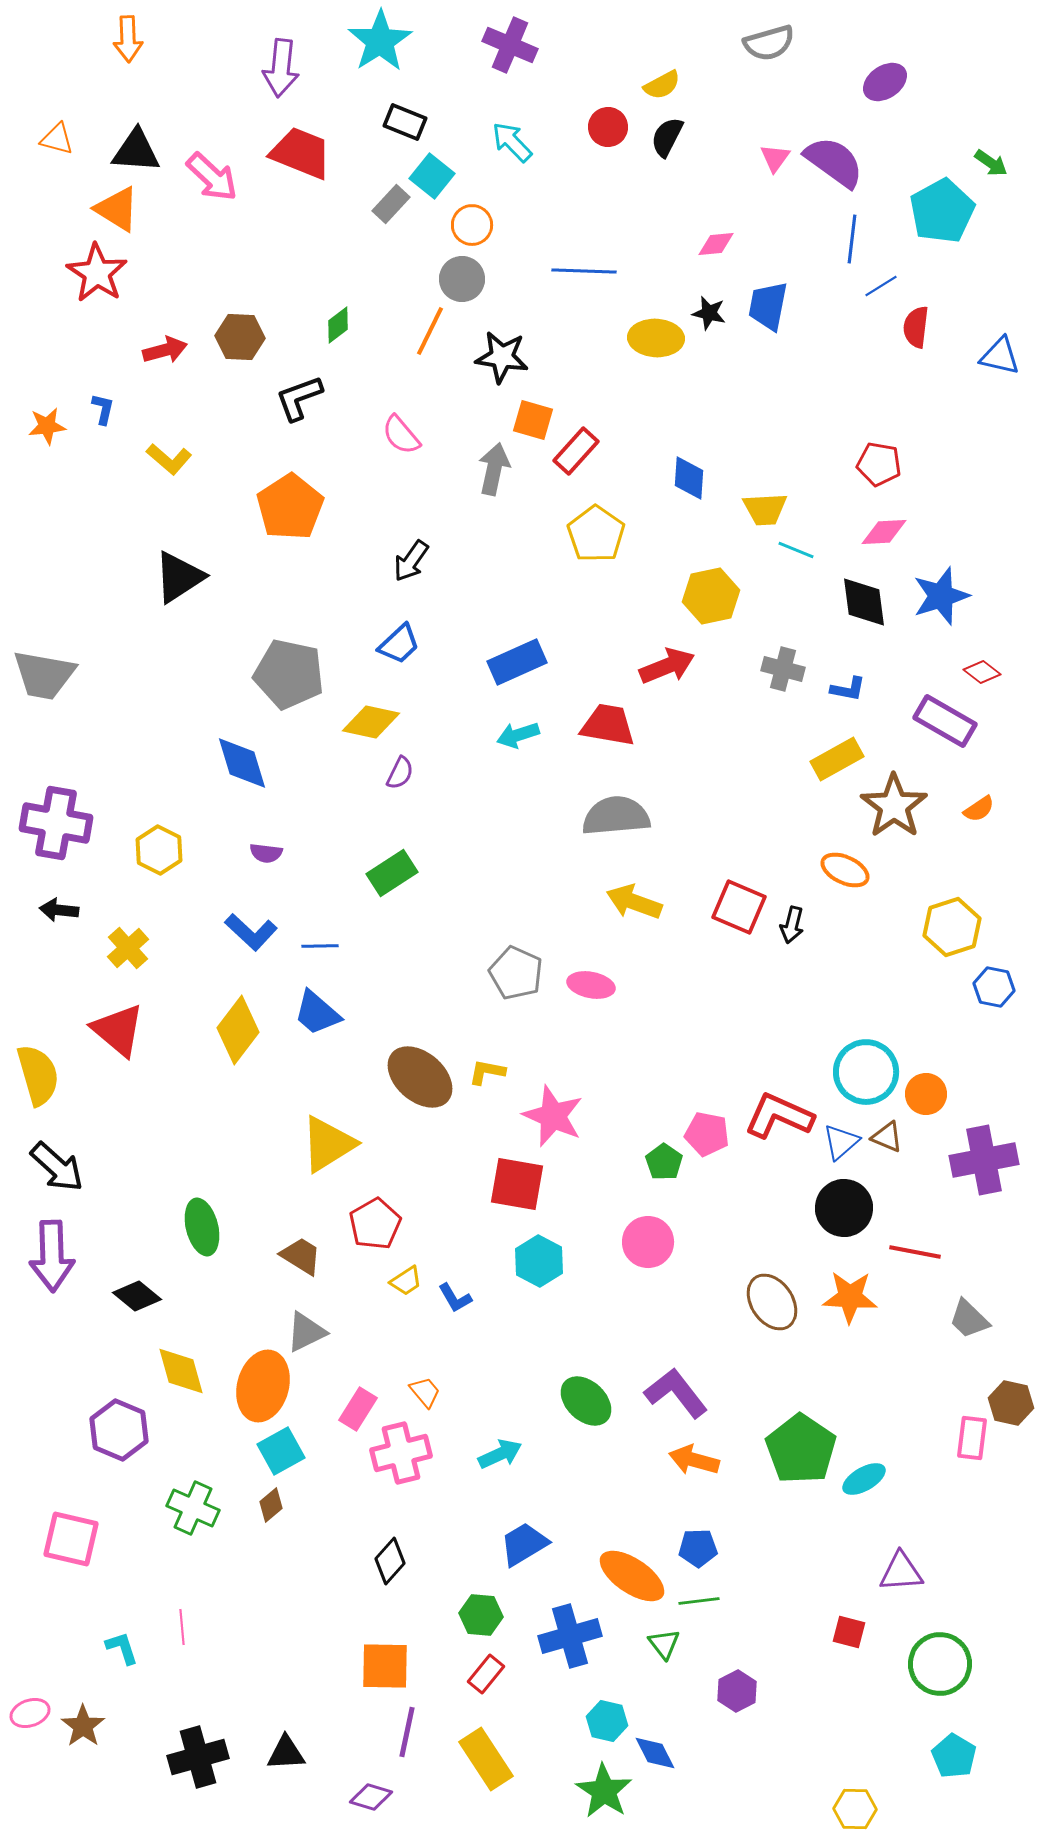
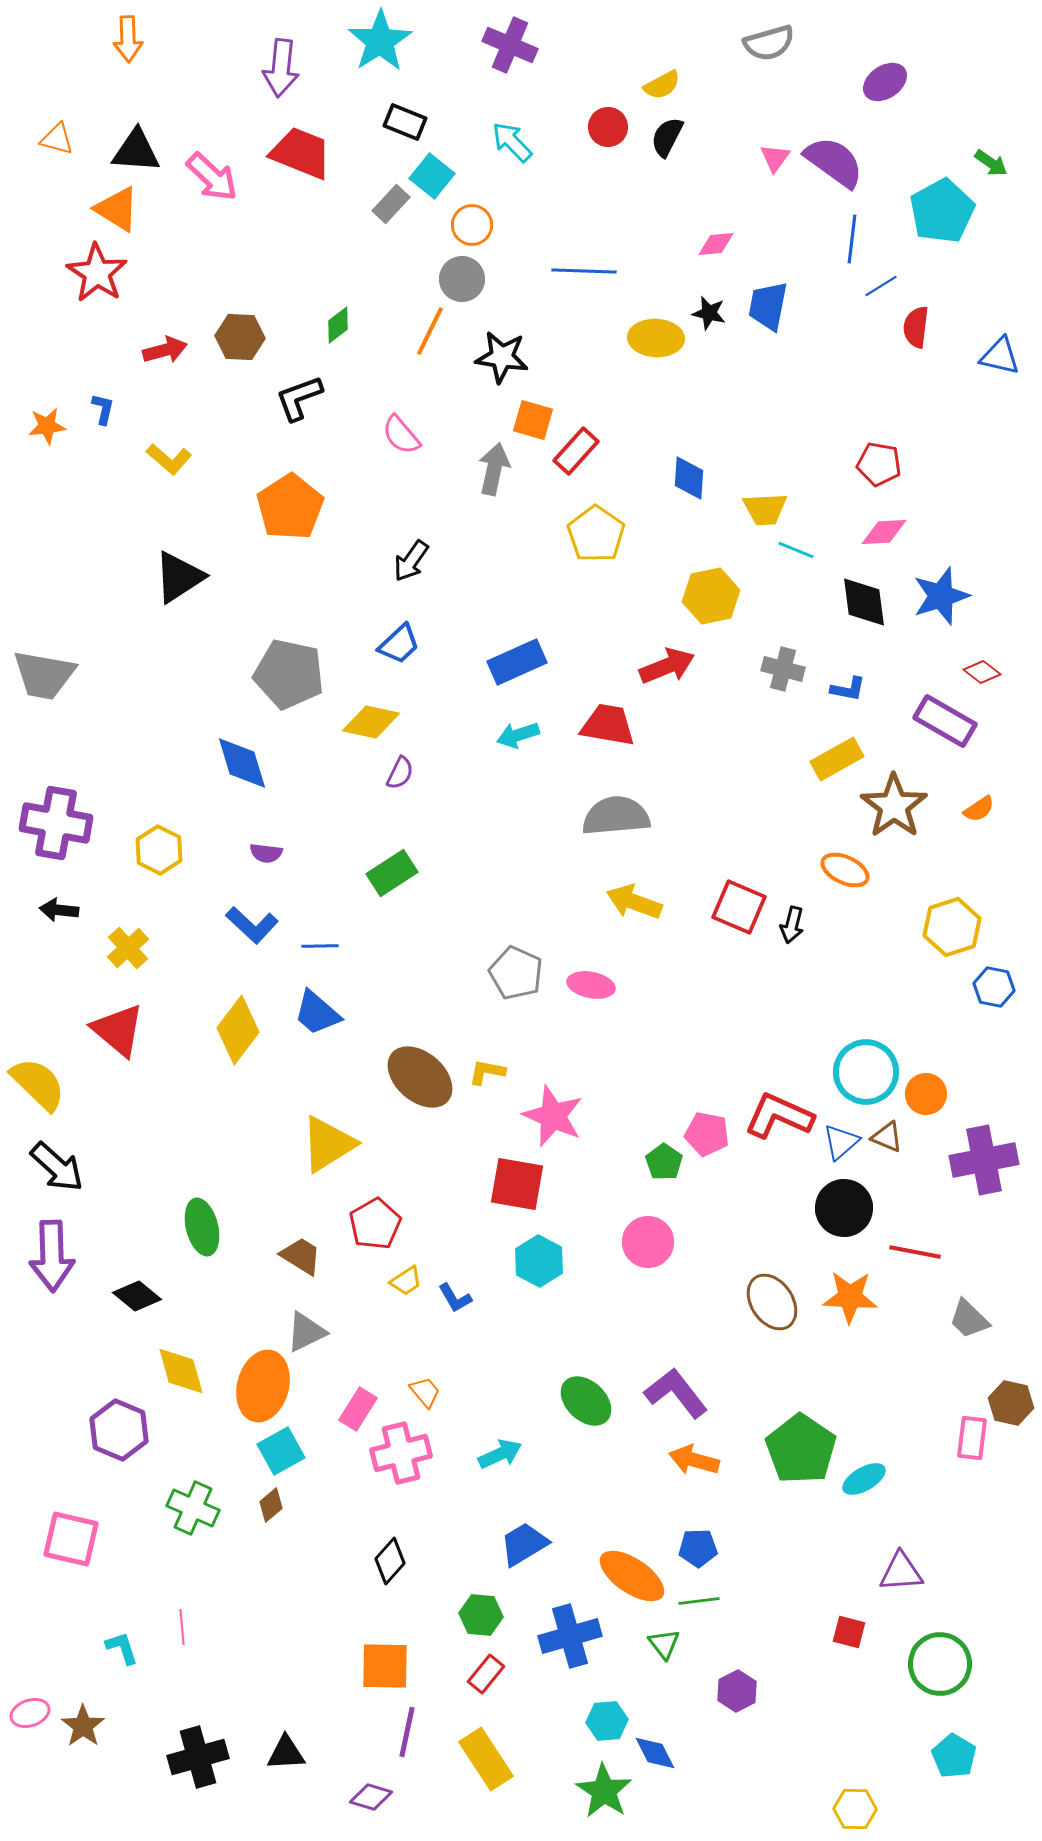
blue L-shape at (251, 932): moved 1 px right, 7 px up
yellow semicircle at (38, 1075): moved 9 px down; rotated 30 degrees counterclockwise
cyan hexagon at (607, 1721): rotated 18 degrees counterclockwise
